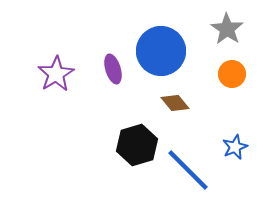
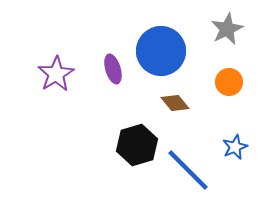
gray star: rotated 12 degrees clockwise
orange circle: moved 3 px left, 8 px down
